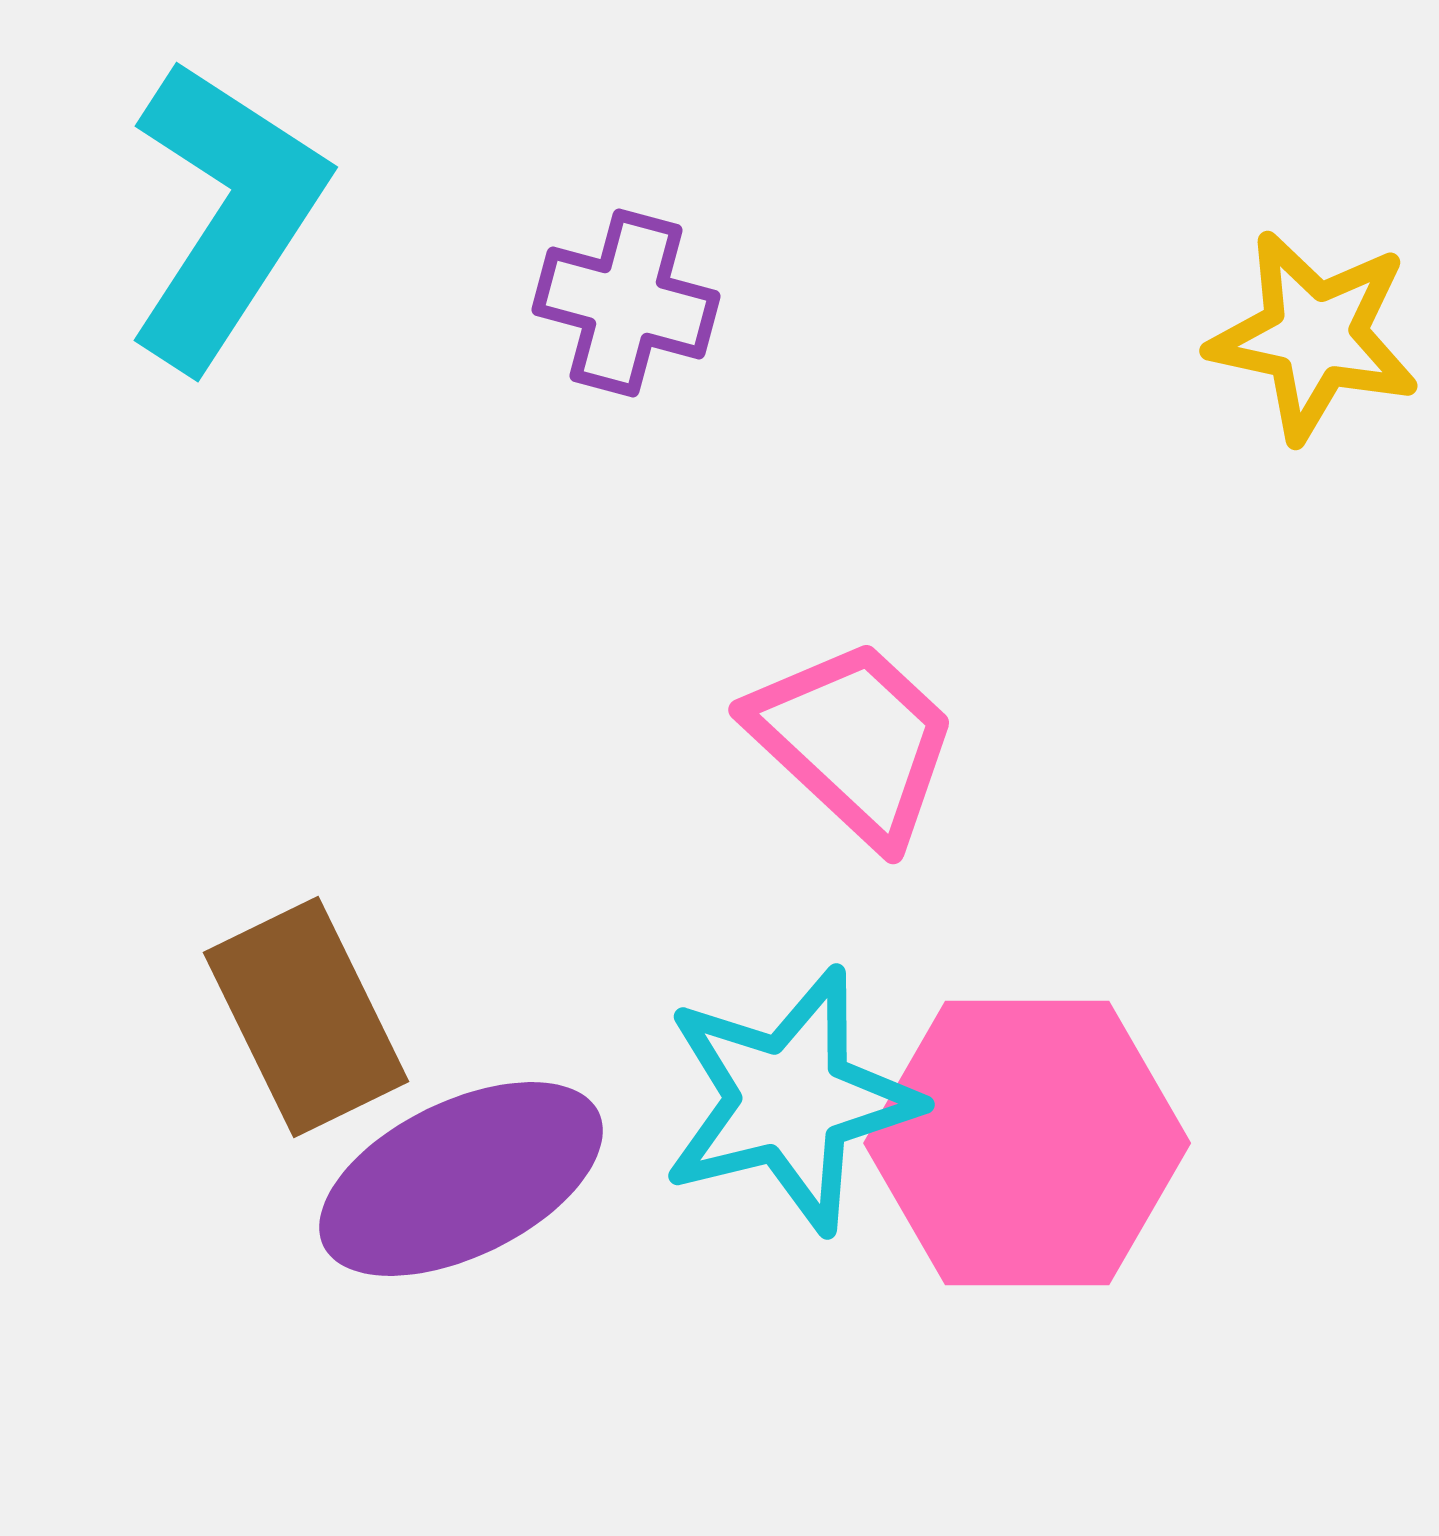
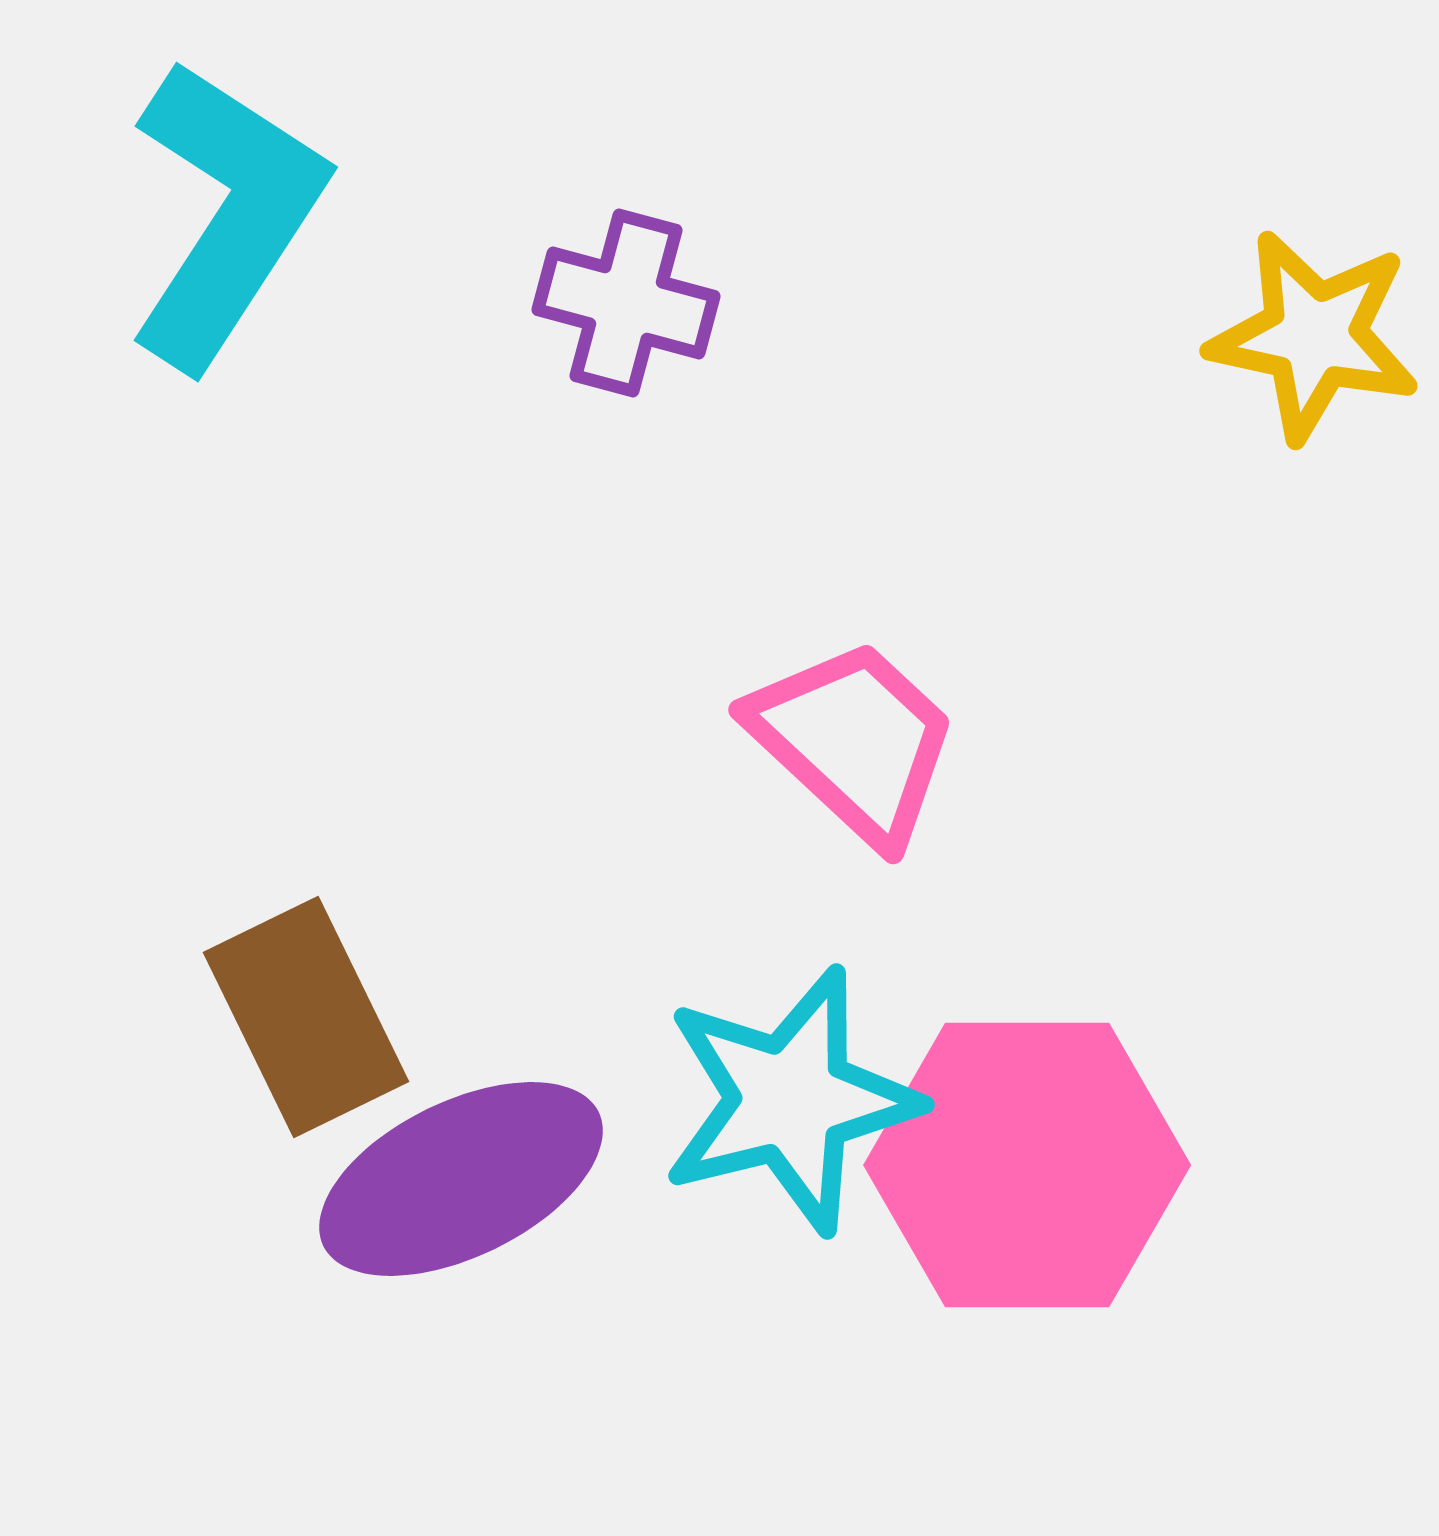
pink hexagon: moved 22 px down
